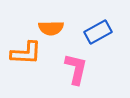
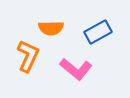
orange L-shape: moved 2 px right, 3 px down; rotated 68 degrees counterclockwise
pink L-shape: rotated 116 degrees clockwise
